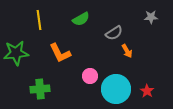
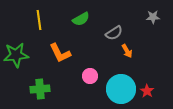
gray star: moved 2 px right
green star: moved 2 px down
cyan circle: moved 5 px right
